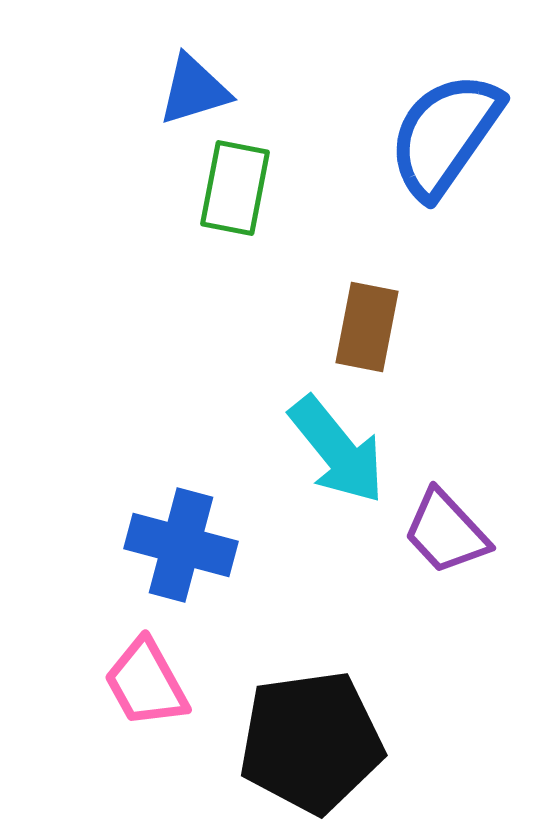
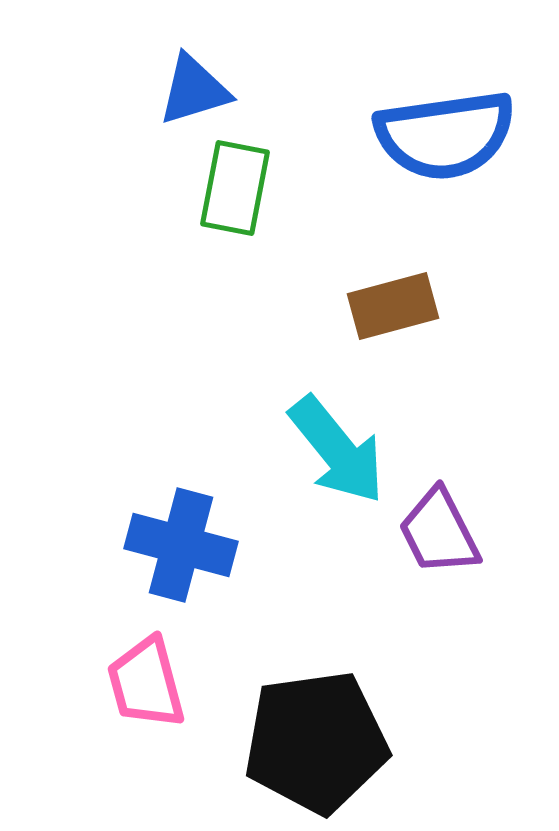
blue semicircle: rotated 133 degrees counterclockwise
brown rectangle: moved 26 px right, 21 px up; rotated 64 degrees clockwise
purple trapezoid: moved 7 px left; rotated 16 degrees clockwise
pink trapezoid: rotated 14 degrees clockwise
black pentagon: moved 5 px right
